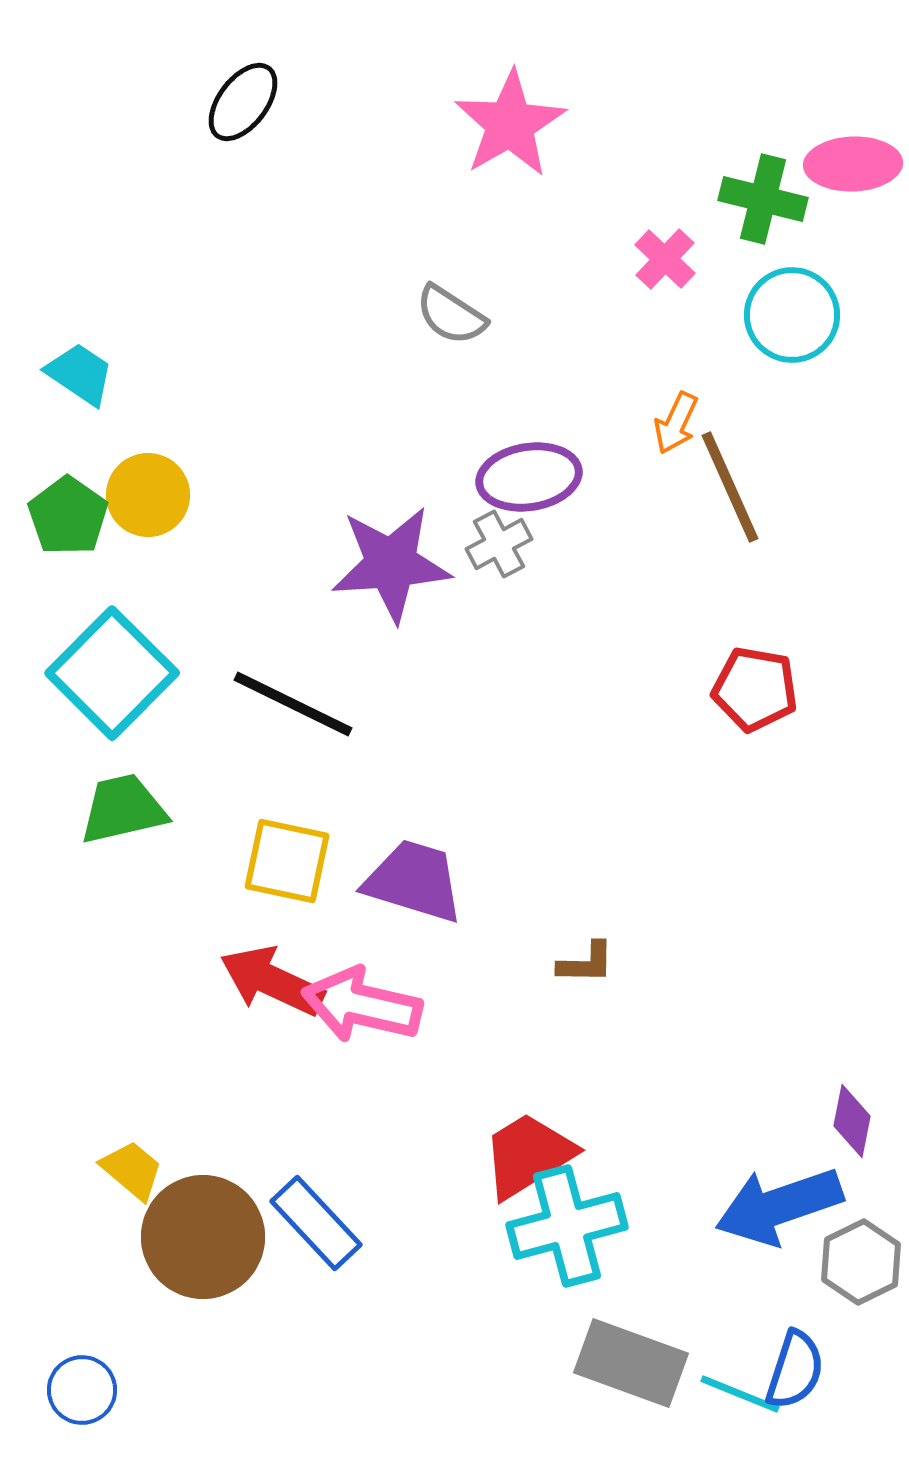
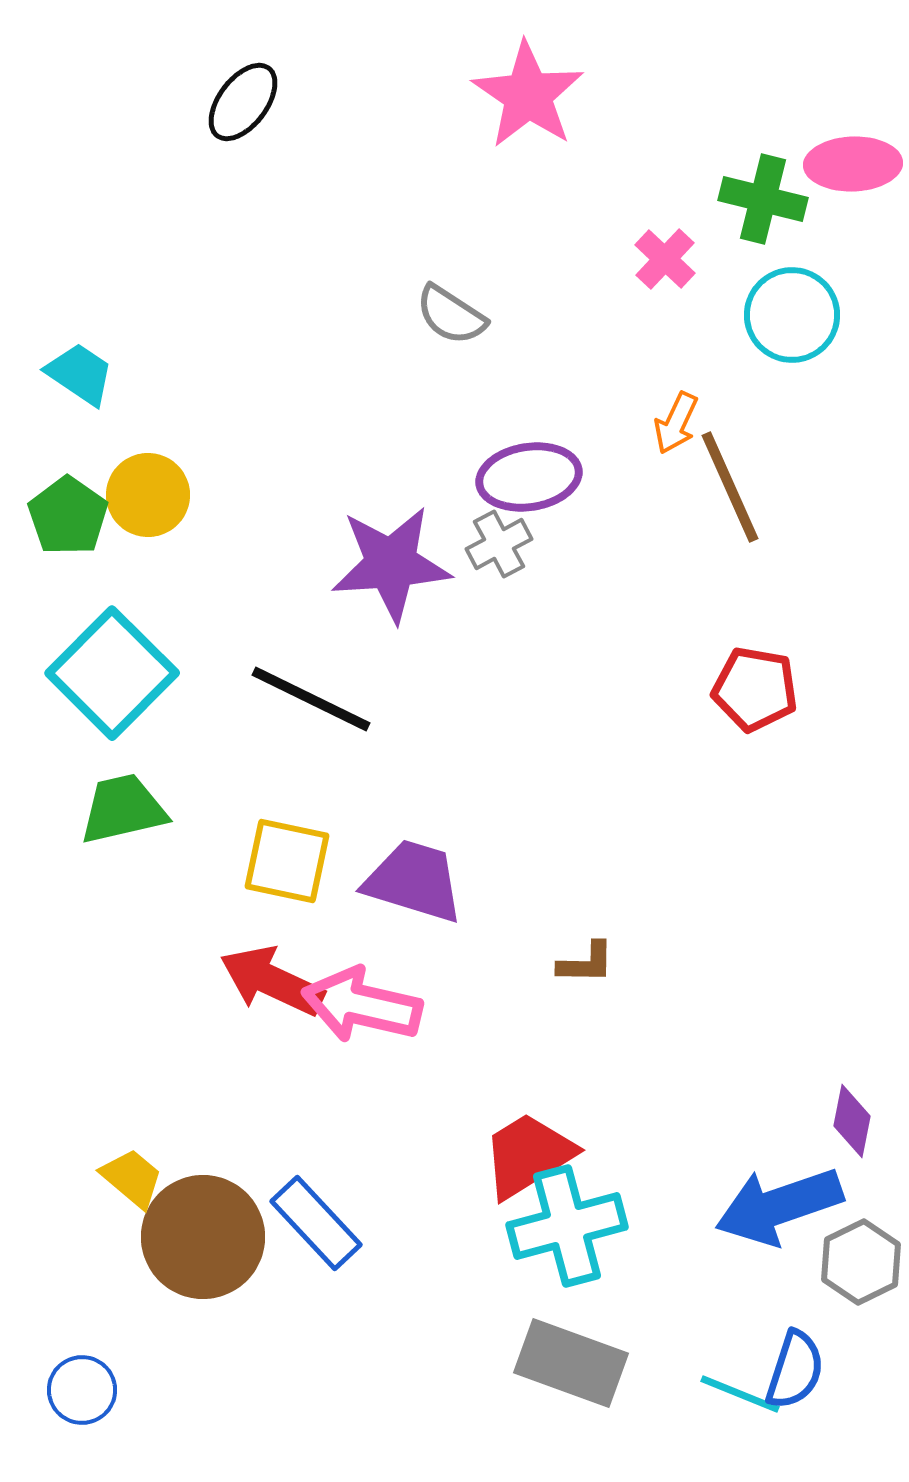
pink star: moved 18 px right, 29 px up; rotated 8 degrees counterclockwise
black line: moved 18 px right, 5 px up
yellow trapezoid: moved 8 px down
gray rectangle: moved 60 px left
